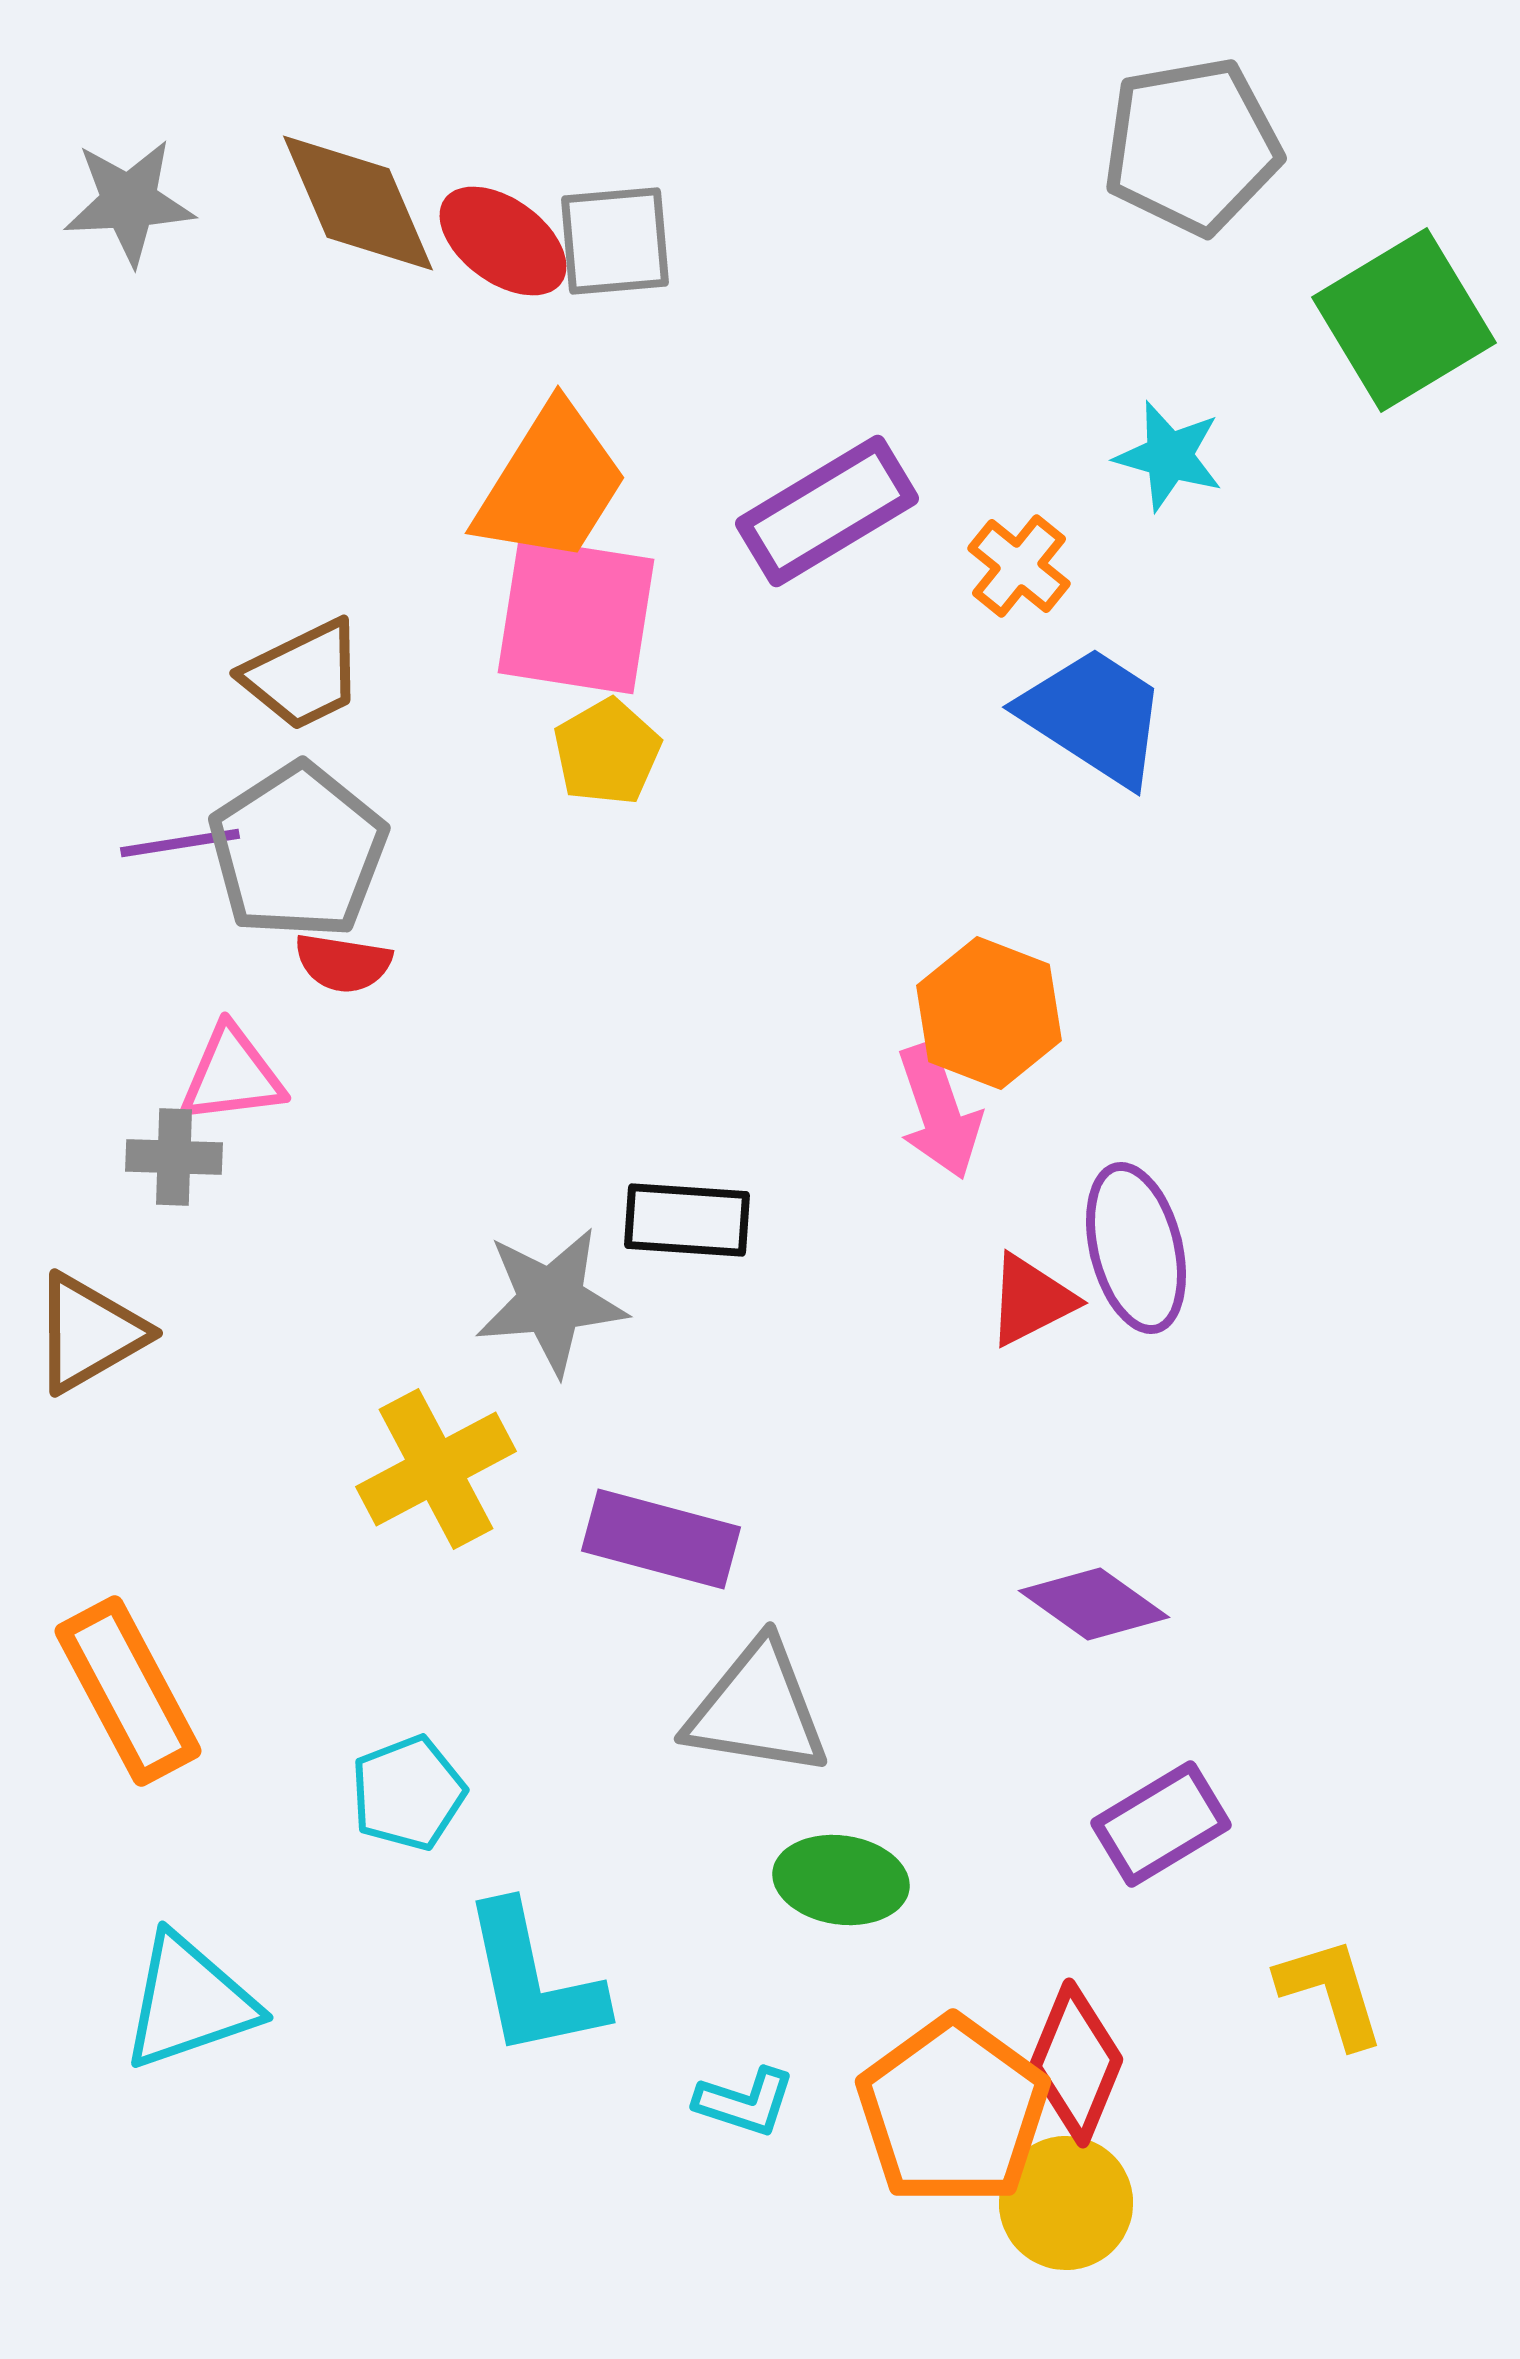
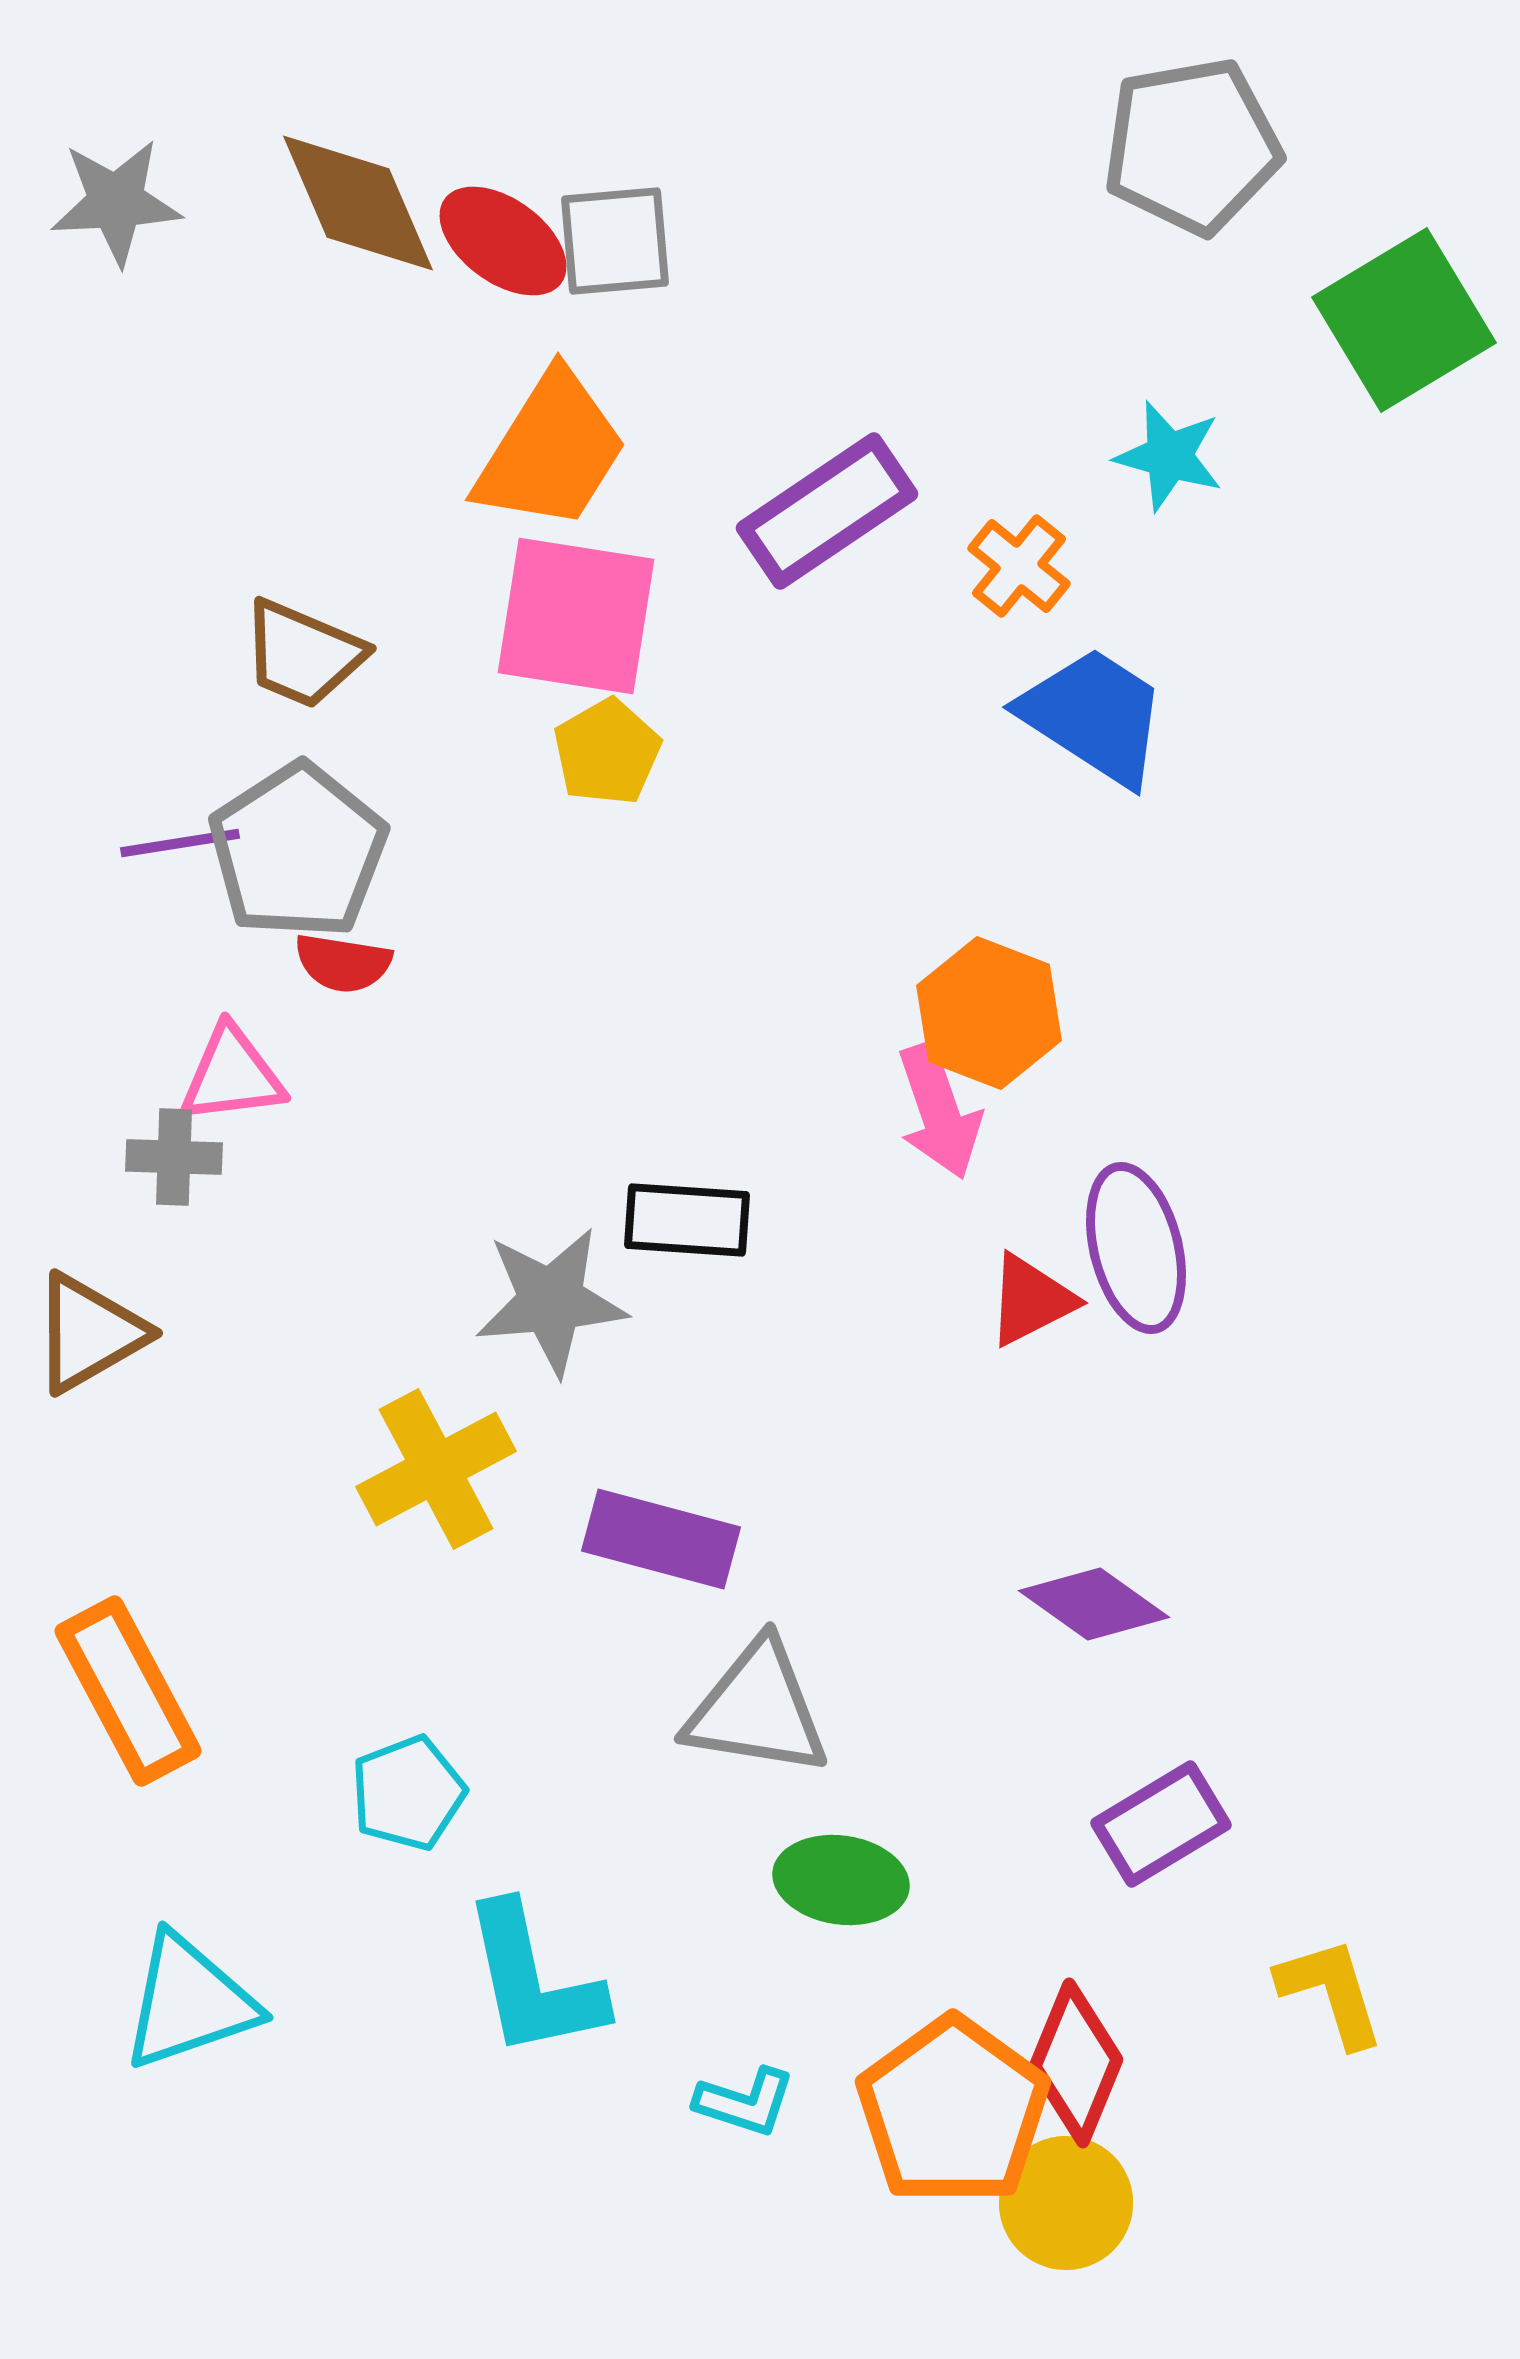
gray star at (129, 202): moved 13 px left
orange trapezoid at (551, 484): moved 33 px up
purple rectangle at (827, 511): rotated 3 degrees counterclockwise
brown trapezoid at (303, 675): moved 21 px up; rotated 49 degrees clockwise
